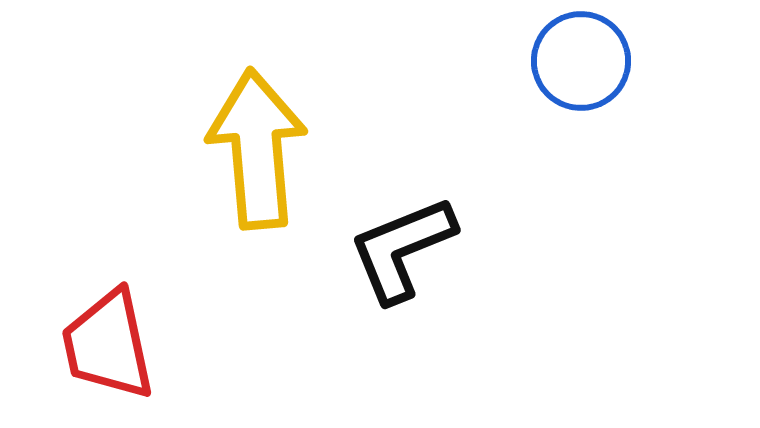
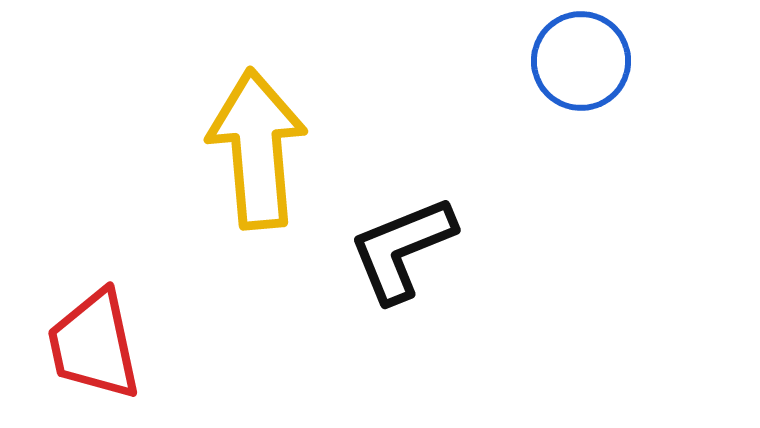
red trapezoid: moved 14 px left
